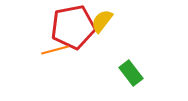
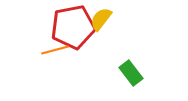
yellow semicircle: moved 1 px left, 2 px up
